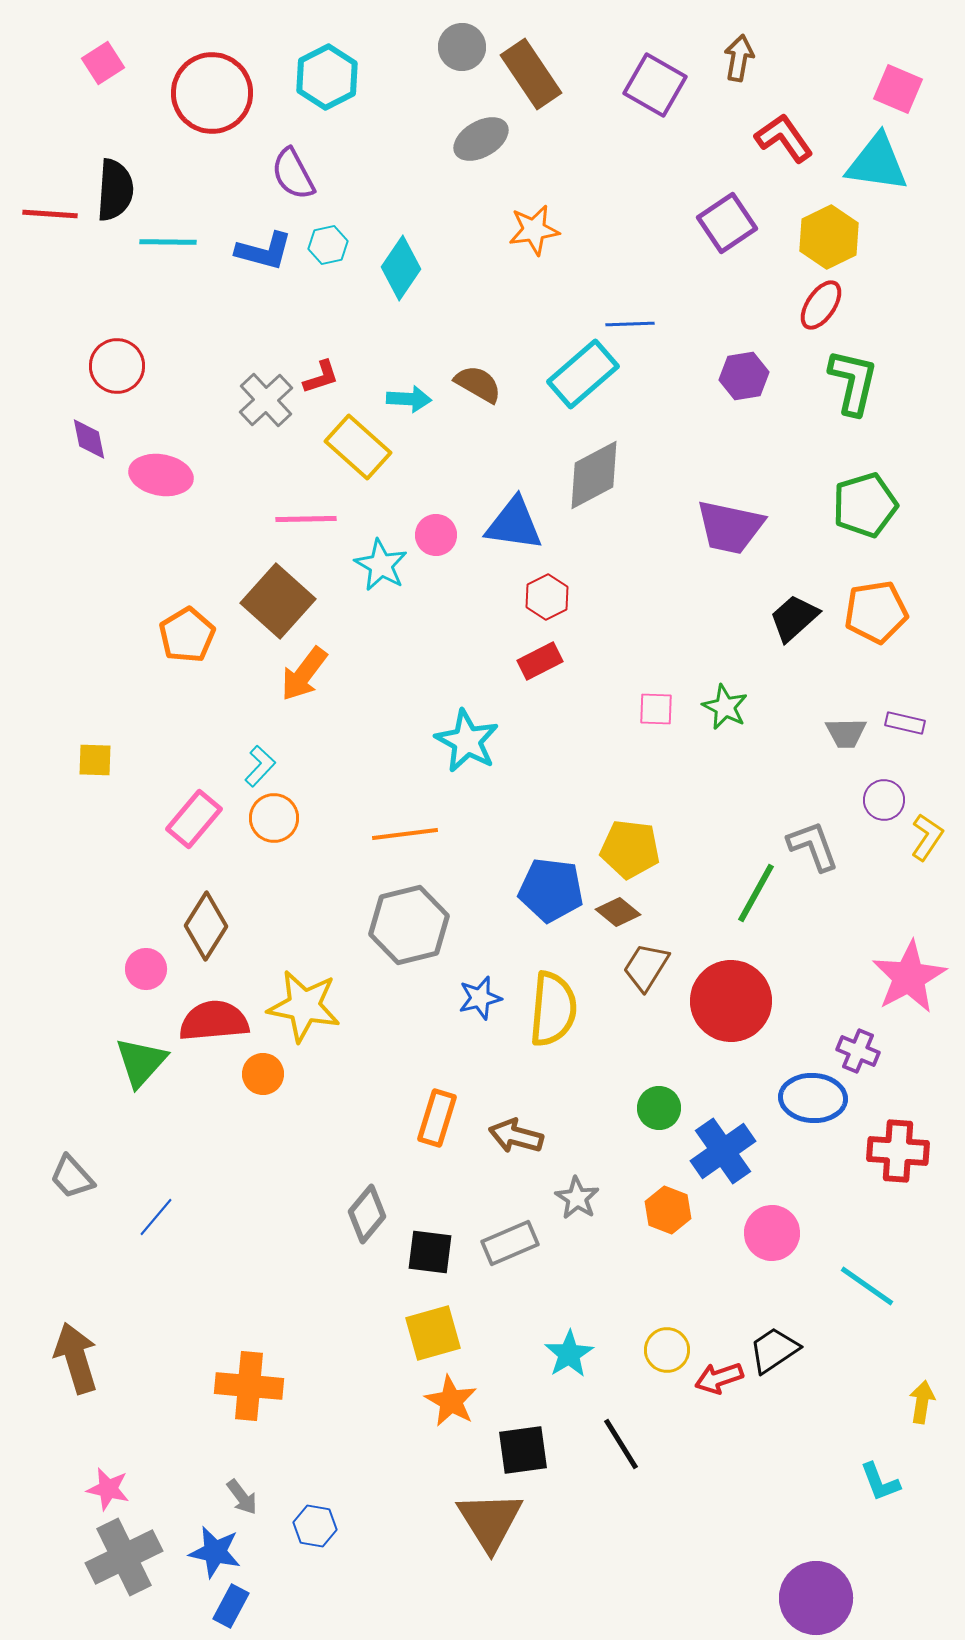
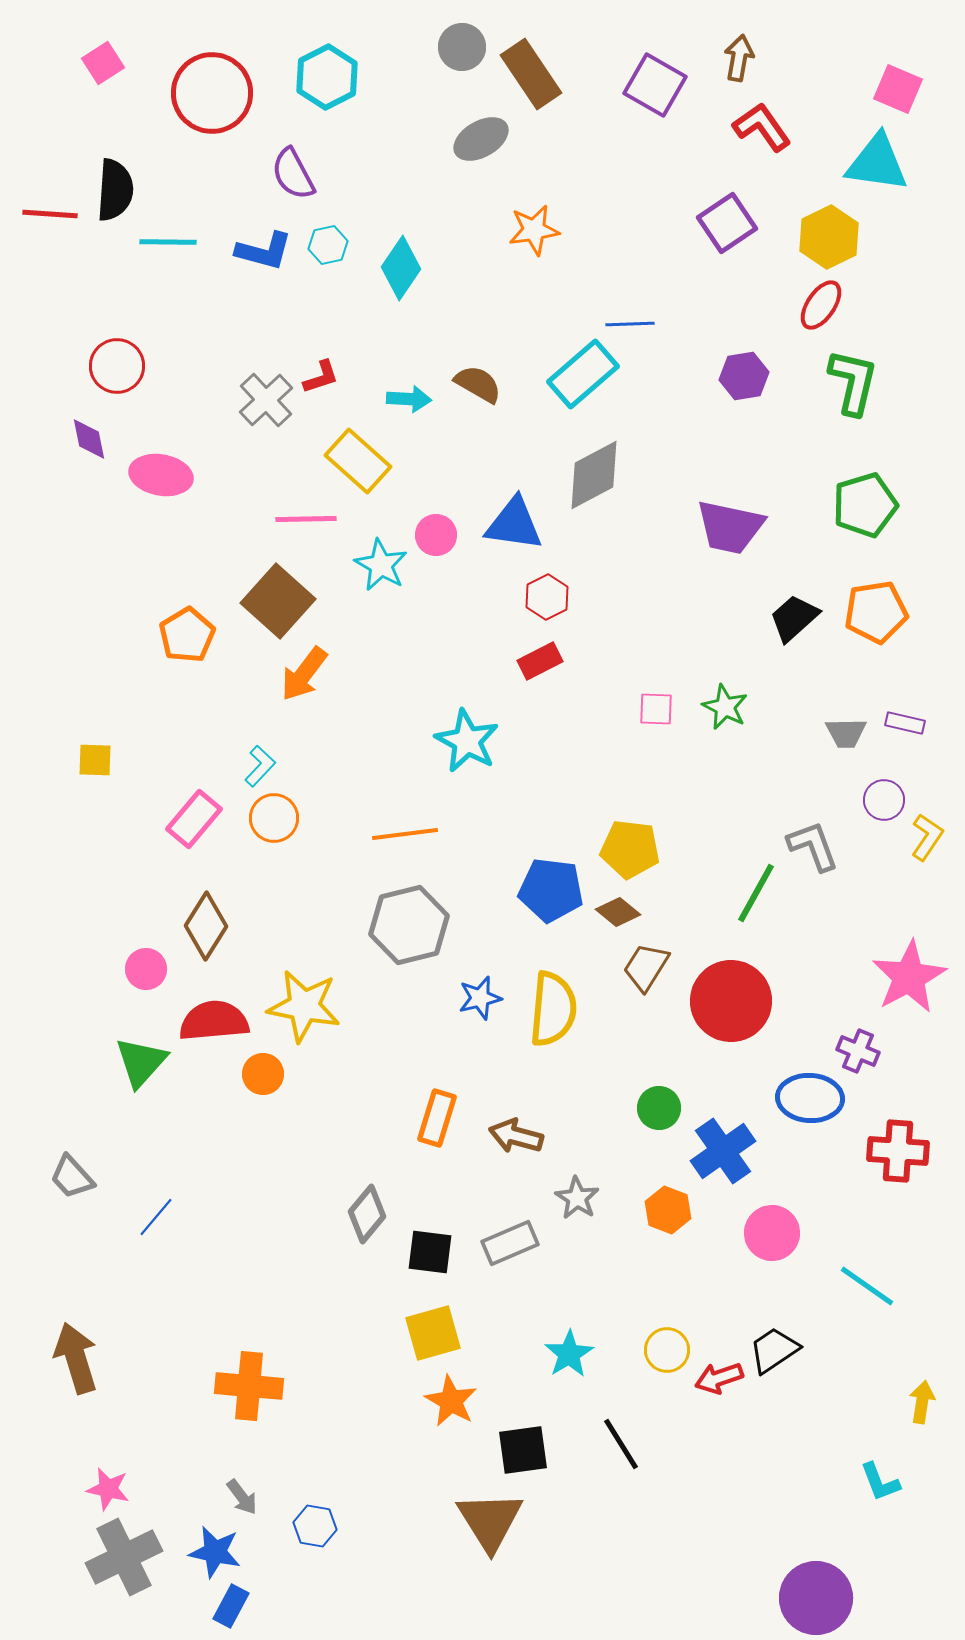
red L-shape at (784, 138): moved 22 px left, 11 px up
yellow rectangle at (358, 447): moved 14 px down
blue ellipse at (813, 1098): moved 3 px left
